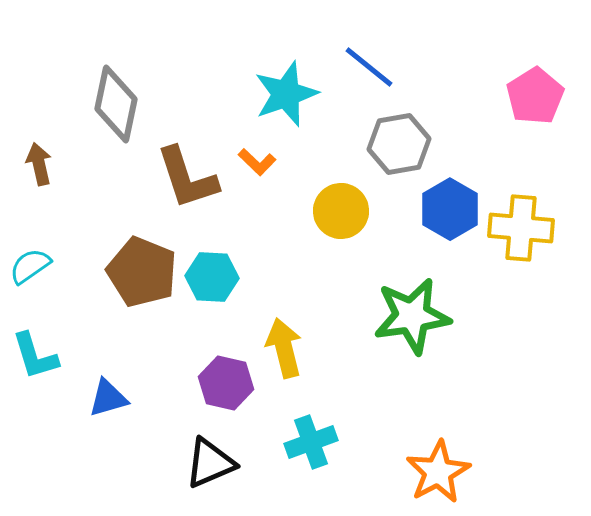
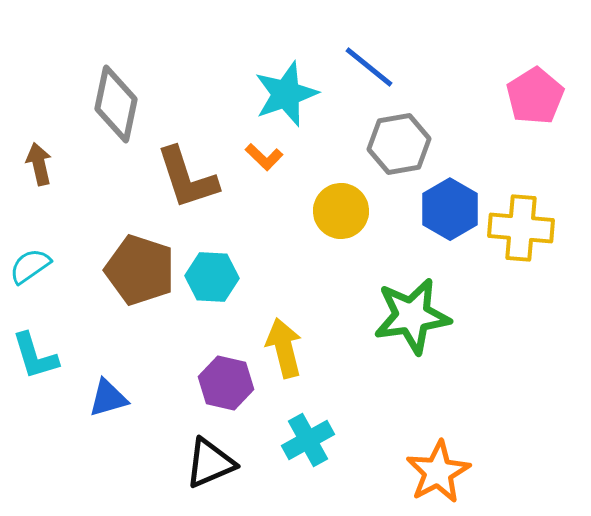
orange L-shape: moved 7 px right, 5 px up
brown pentagon: moved 2 px left, 2 px up; rotated 4 degrees counterclockwise
cyan cross: moved 3 px left, 2 px up; rotated 9 degrees counterclockwise
